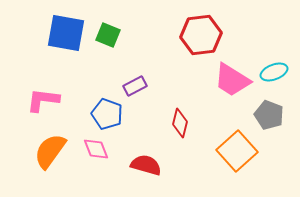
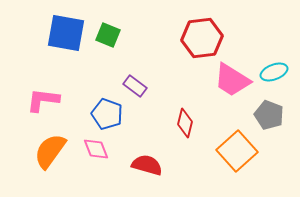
red hexagon: moved 1 px right, 3 px down
purple rectangle: rotated 65 degrees clockwise
red diamond: moved 5 px right
red semicircle: moved 1 px right
